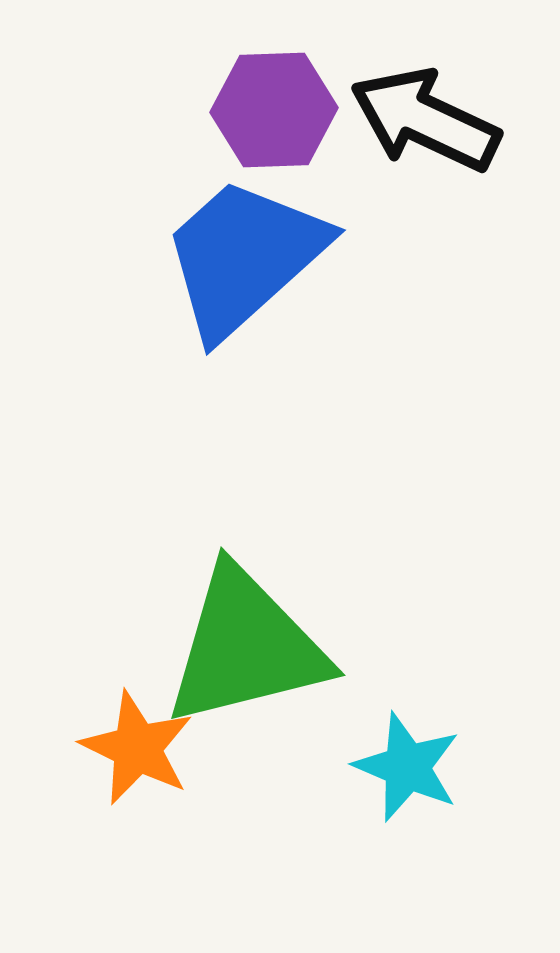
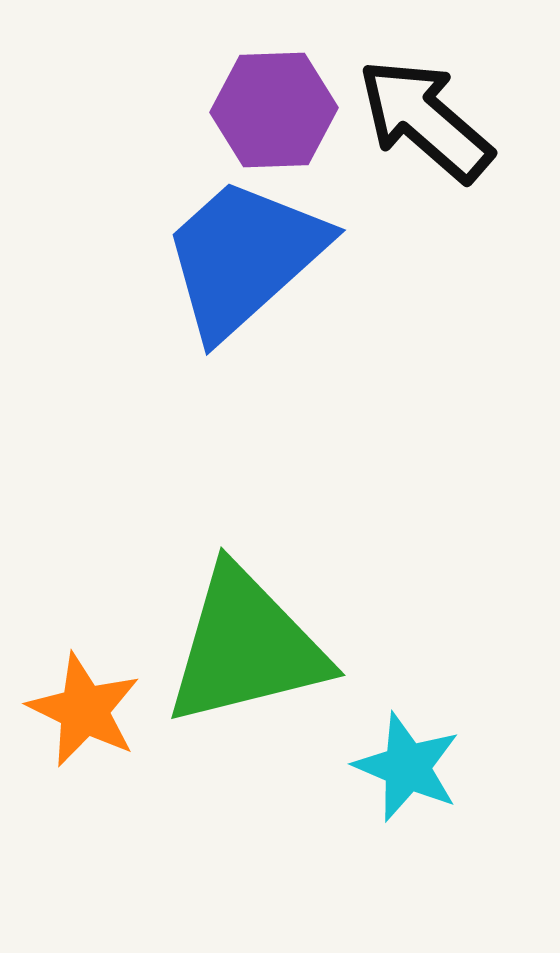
black arrow: rotated 16 degrees clockwise
orange star: moved 53 px left, 38 px up
